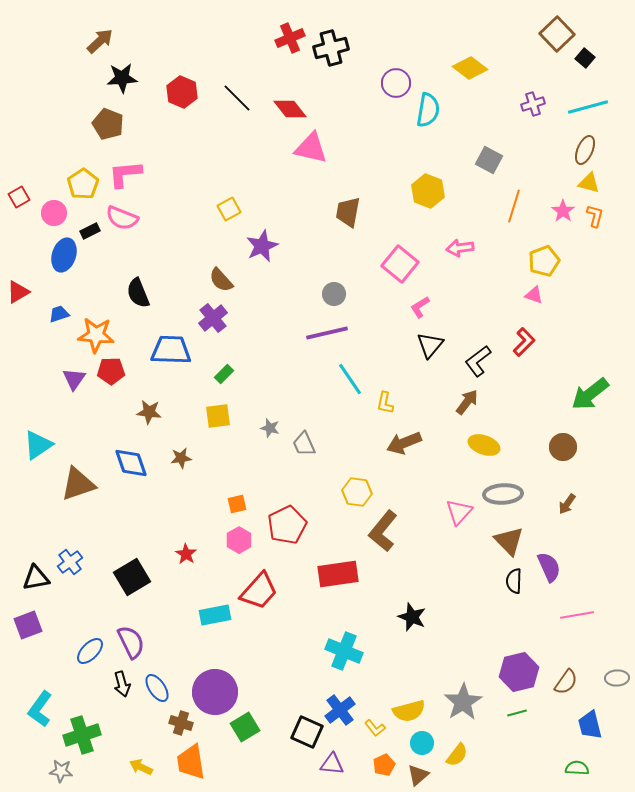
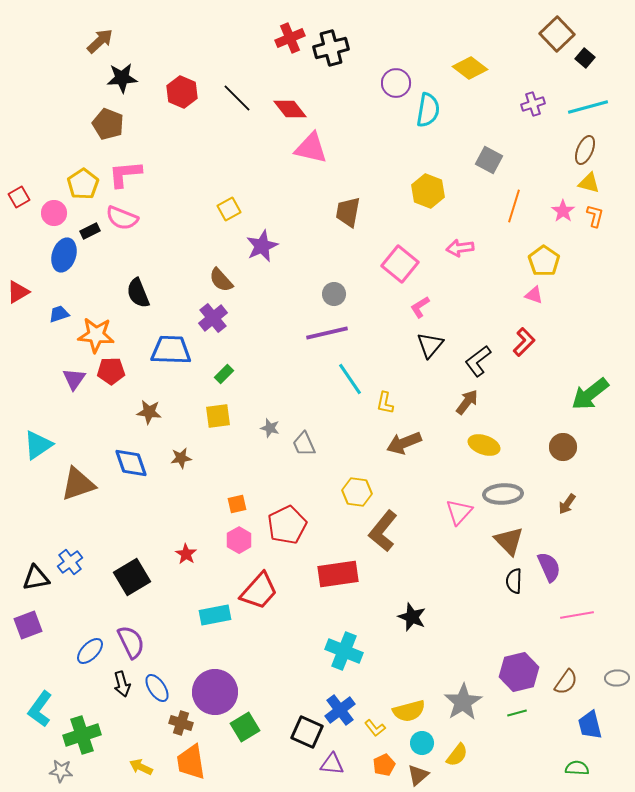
yellow pentagon at (544, 261): rotated 16 degrees counterclockwise
